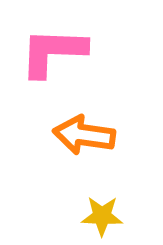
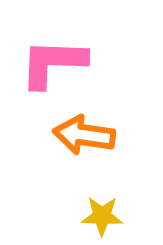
pink L-shape: moved 11 px down
